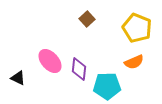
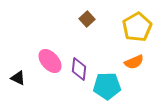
yellow pentagon: moved 1 px up; rotated 20 degrees clockwise
